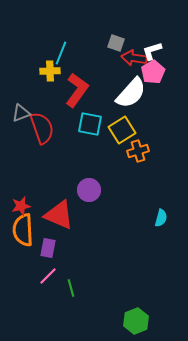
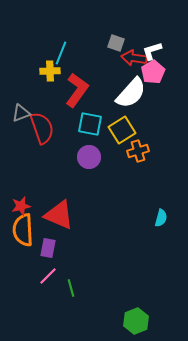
purple circle: moved 33 px up
